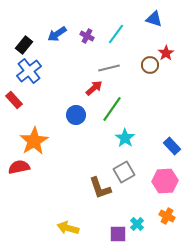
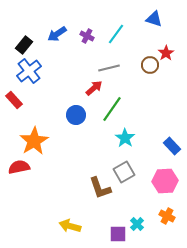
yellow arrow: moved 2 px right, 2 px up
